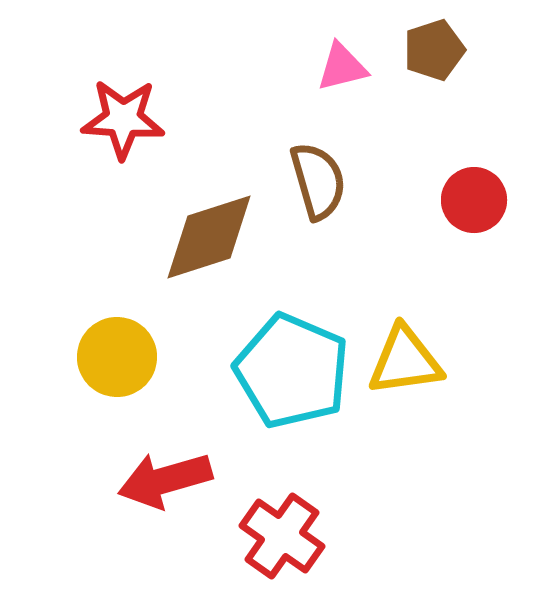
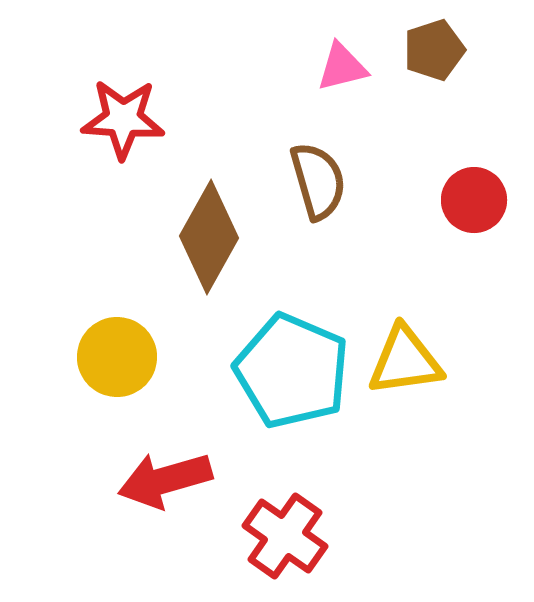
brown diamond: rotated 43 degrees counterclockwise
red cross: moved 3 px right
